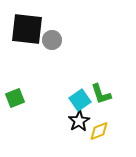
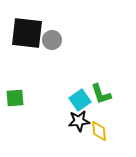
black square: moved 4 px down
green square: rotated 18 degrees clockwise
black star: rotated 25 degrees clockwise
yellow diamond: rotated 75 degrees counterclockwise
